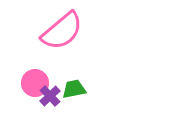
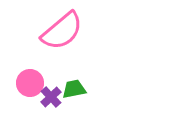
pink circle: moved 5 px left
purple cross: moved 1 px right, 1 px down
